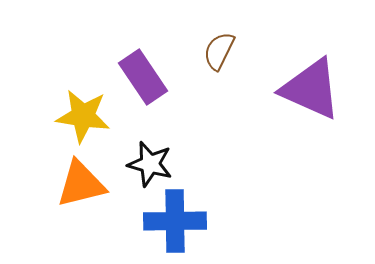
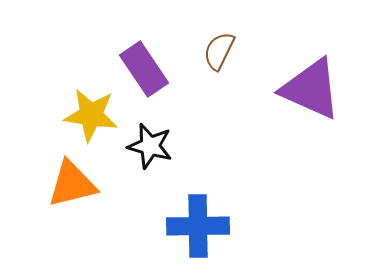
purple rectangle: moved 1 px right, 8 px up
yellow star: moved 8 px right, 1 px up
black star: moved 18 px up
orange triangle: moved 9 px left
blue cross: moved 23 px right, 5 px down
